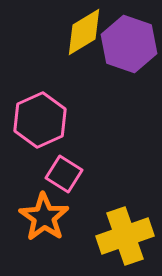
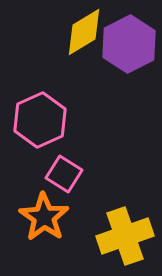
purple hexagon: rotated 14 degrees clockwise
